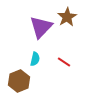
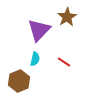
purple triangle: moved 2 px left, 3 px down
